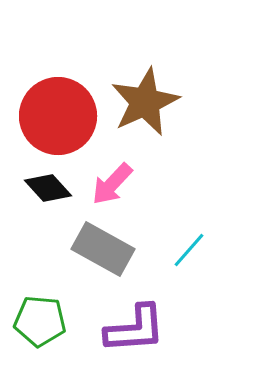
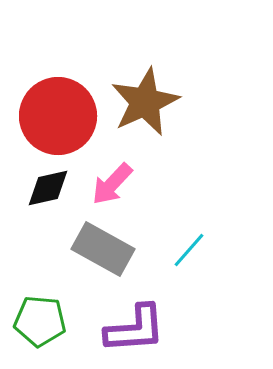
black diamond: rotated 60 degrees counterclockwise
